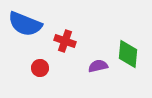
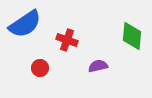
blue semicircle: rotated 56 degrees counterclockwise
red cross: moved 2 px right, 1 px up
green diamond: moved 4 px right, 18 px up
